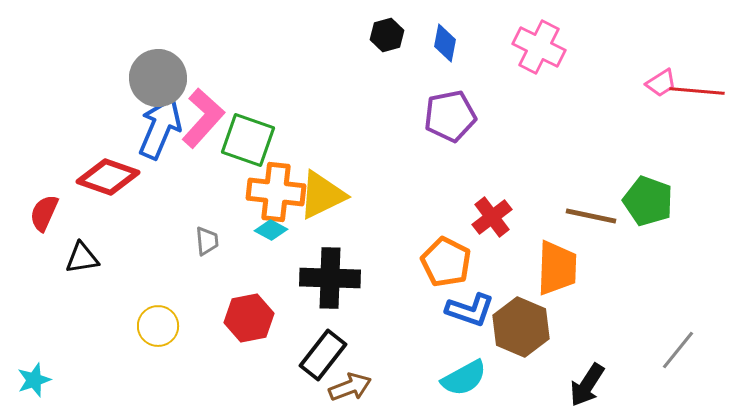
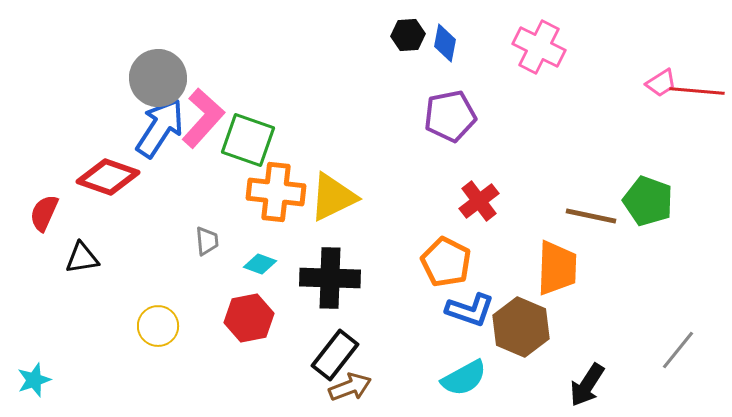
black hexagon: moved 21 px right; rotated 12 degrees clockwise
blue arrow: rotated 10 degrees clockwise
yellow triangle: moved 11 px right, 2 px down
red cross: moved 13 px left, 16 px up
cyan diamond: moved 11 px left, 34 px down; rotated 8 degrees counterclockwise
black rectangle: moved 12 px right
